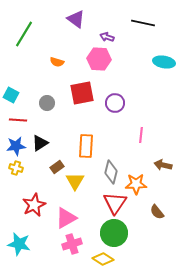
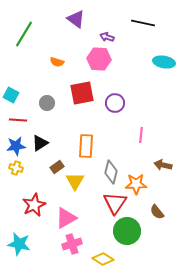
green circle: moved 13 px right, 2 px up
